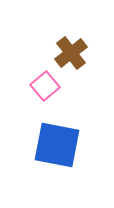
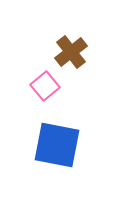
brown cross: moved 1 px up
